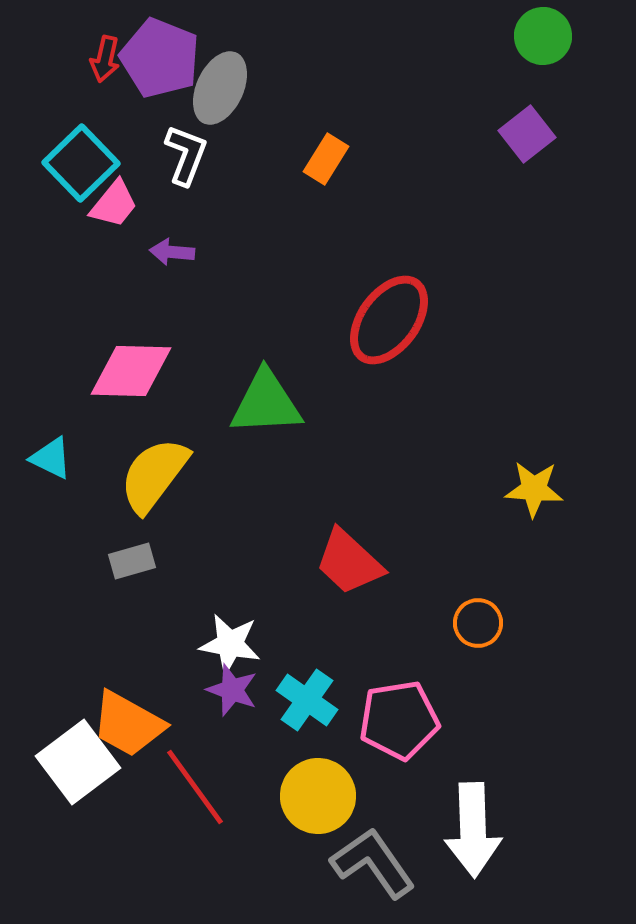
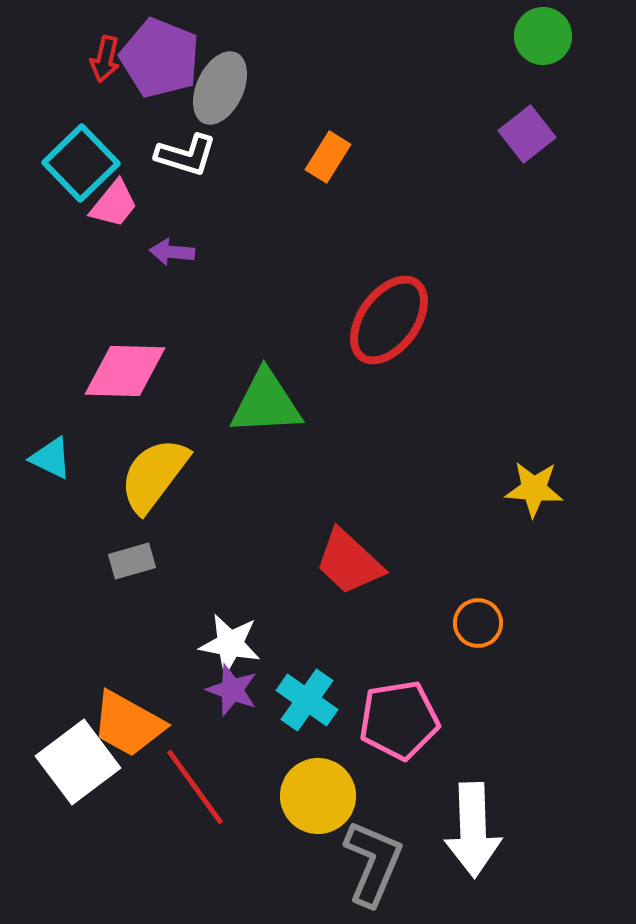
white L-shape: rotated 86 degrees clockwise
orange rectangle: moved 2 px right, 2 px up
pink diamond: moved 6 px left
gray L-shape: rotated 58 degrees clockwise
